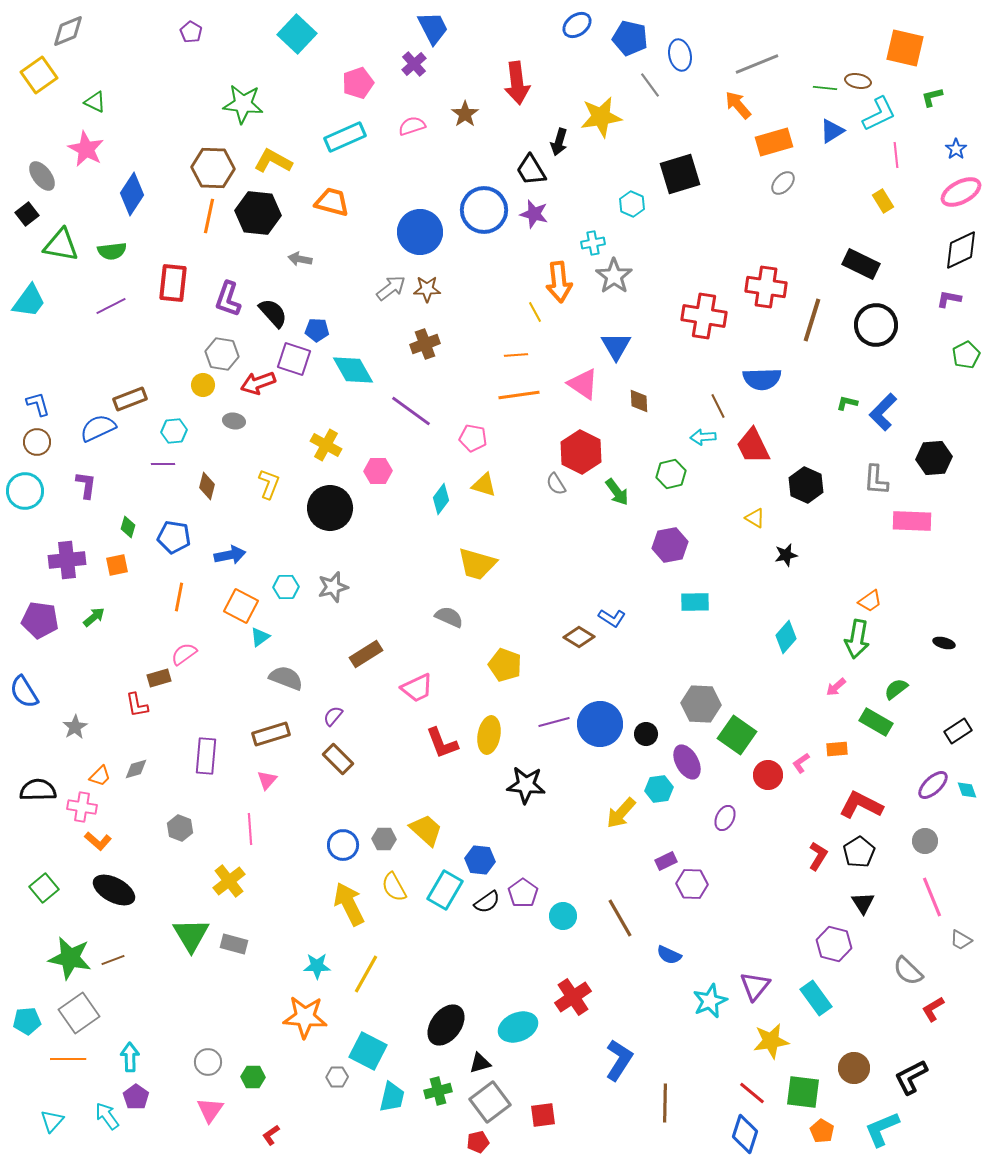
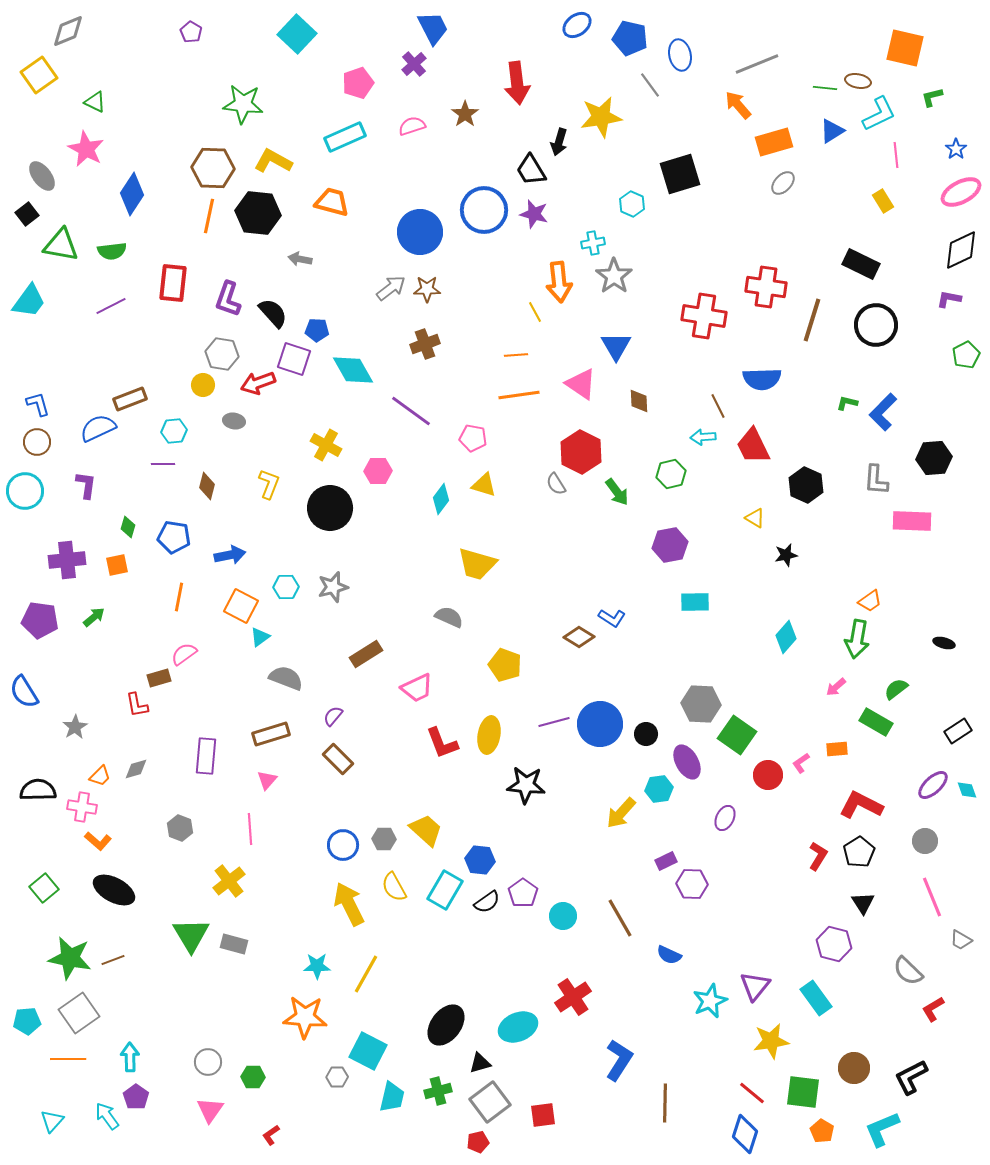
pink triangle at (583, 384): moved 2 px left
